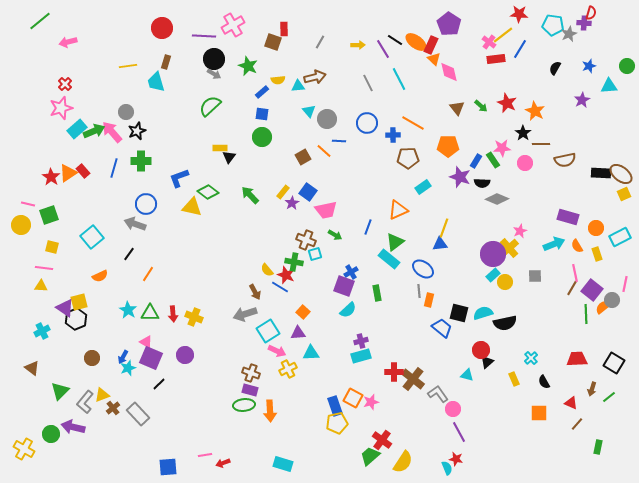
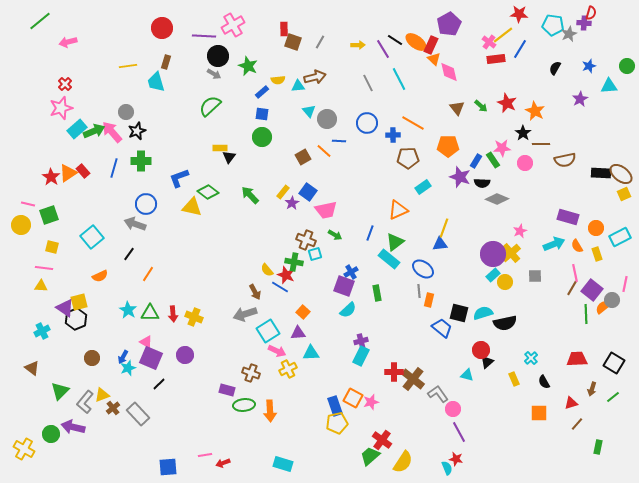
purple pentagon at (449, 24): rotated 10 degrees clockwise
brown square at (273, 42): moved 20 px right
black circle at (214, 59): moved 4 px right, 3 px up
purple star at (582, 100): moved 2 px left, 1 px up
blue line at (368, 227): moved 2 px right, 6 px down
yellow cross at (509, 248): moved 2 px right, 5 px down
cyan rectangle at (361, 356): rotated 48 degrees counterclockwise
purple rectangle at (250, 390): moved 23 px left
green line at (609, 397): moved 4 px right
red triangle at (571, 403): rotated 40 degrees counterclockwise
